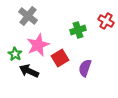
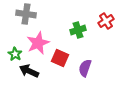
gray cross: moved 2 px left, 2 px up; rotated 30 degrees counterclockwise
red cross: rotated 28 degrees clockwise
pink star: moved 2 px up
red square: rotated 36 degrees counterclockwise
